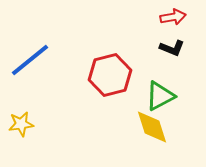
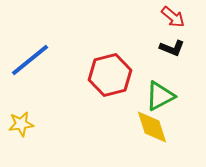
red arrow: rotated 50 degrees clockwise
